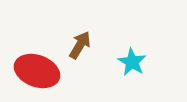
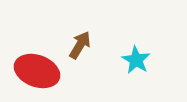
cyan star: moved 4 px right, 2 px up
